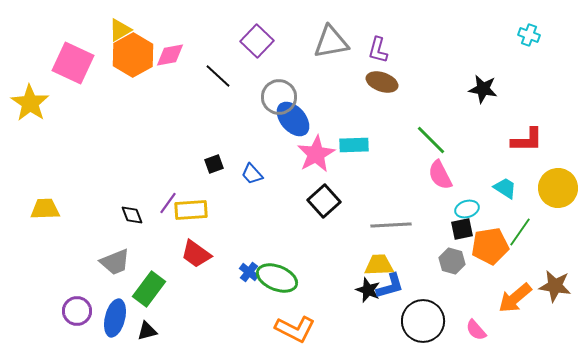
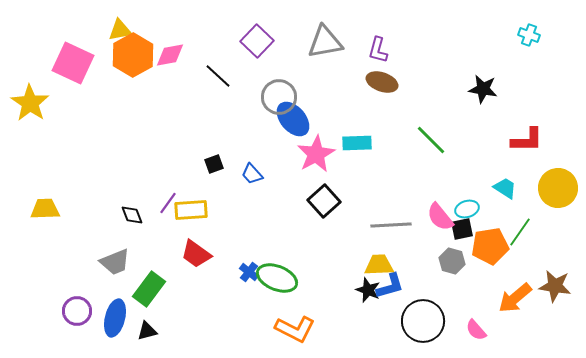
yellow triangle at (120, 30): rotated 20 degrees clockwise
gray triangle at (331, 42): moved 6 px left
cyan rectangle at (354, 145): moved 3 px right, 2 px up
pink semicircle at (440, 175): moved 42 px down; rotated 12 degrees counterclockwise
